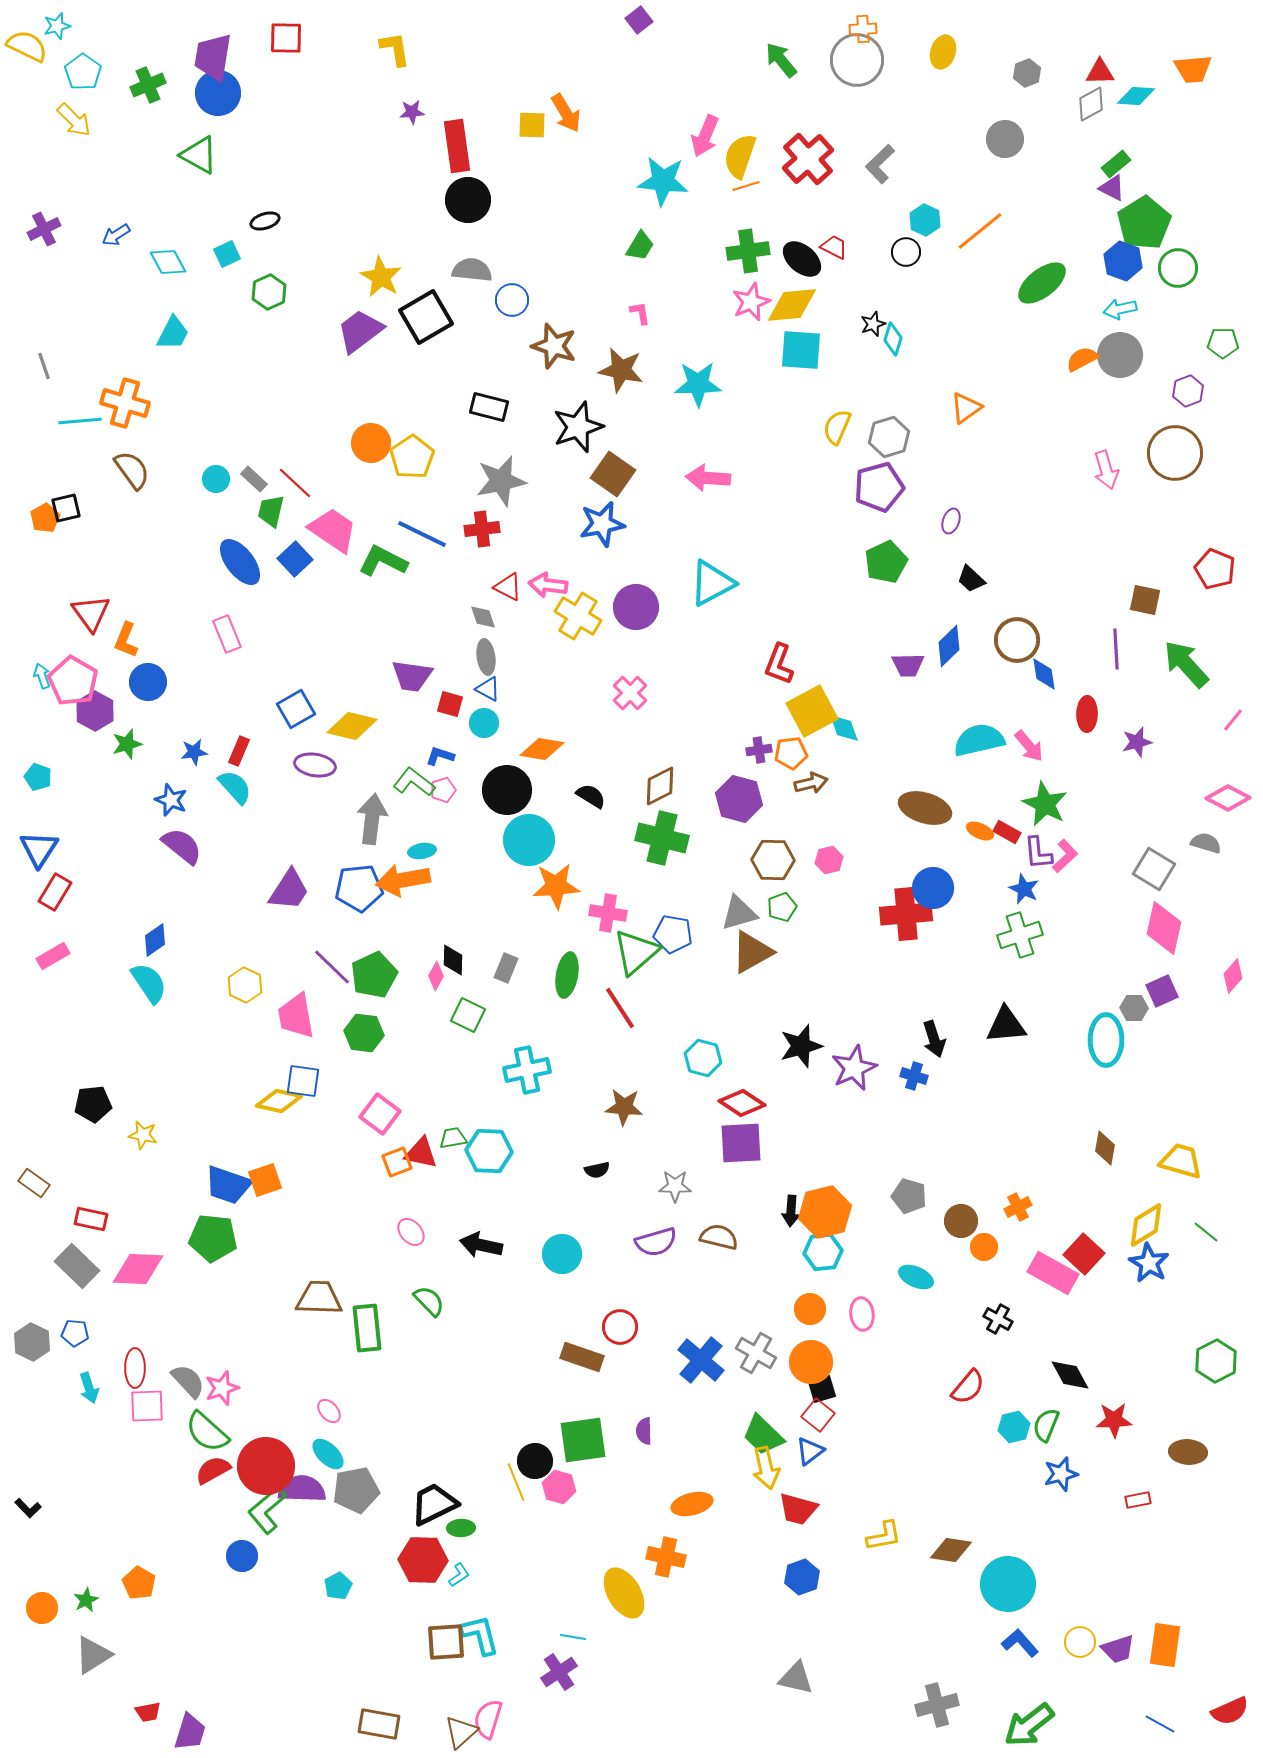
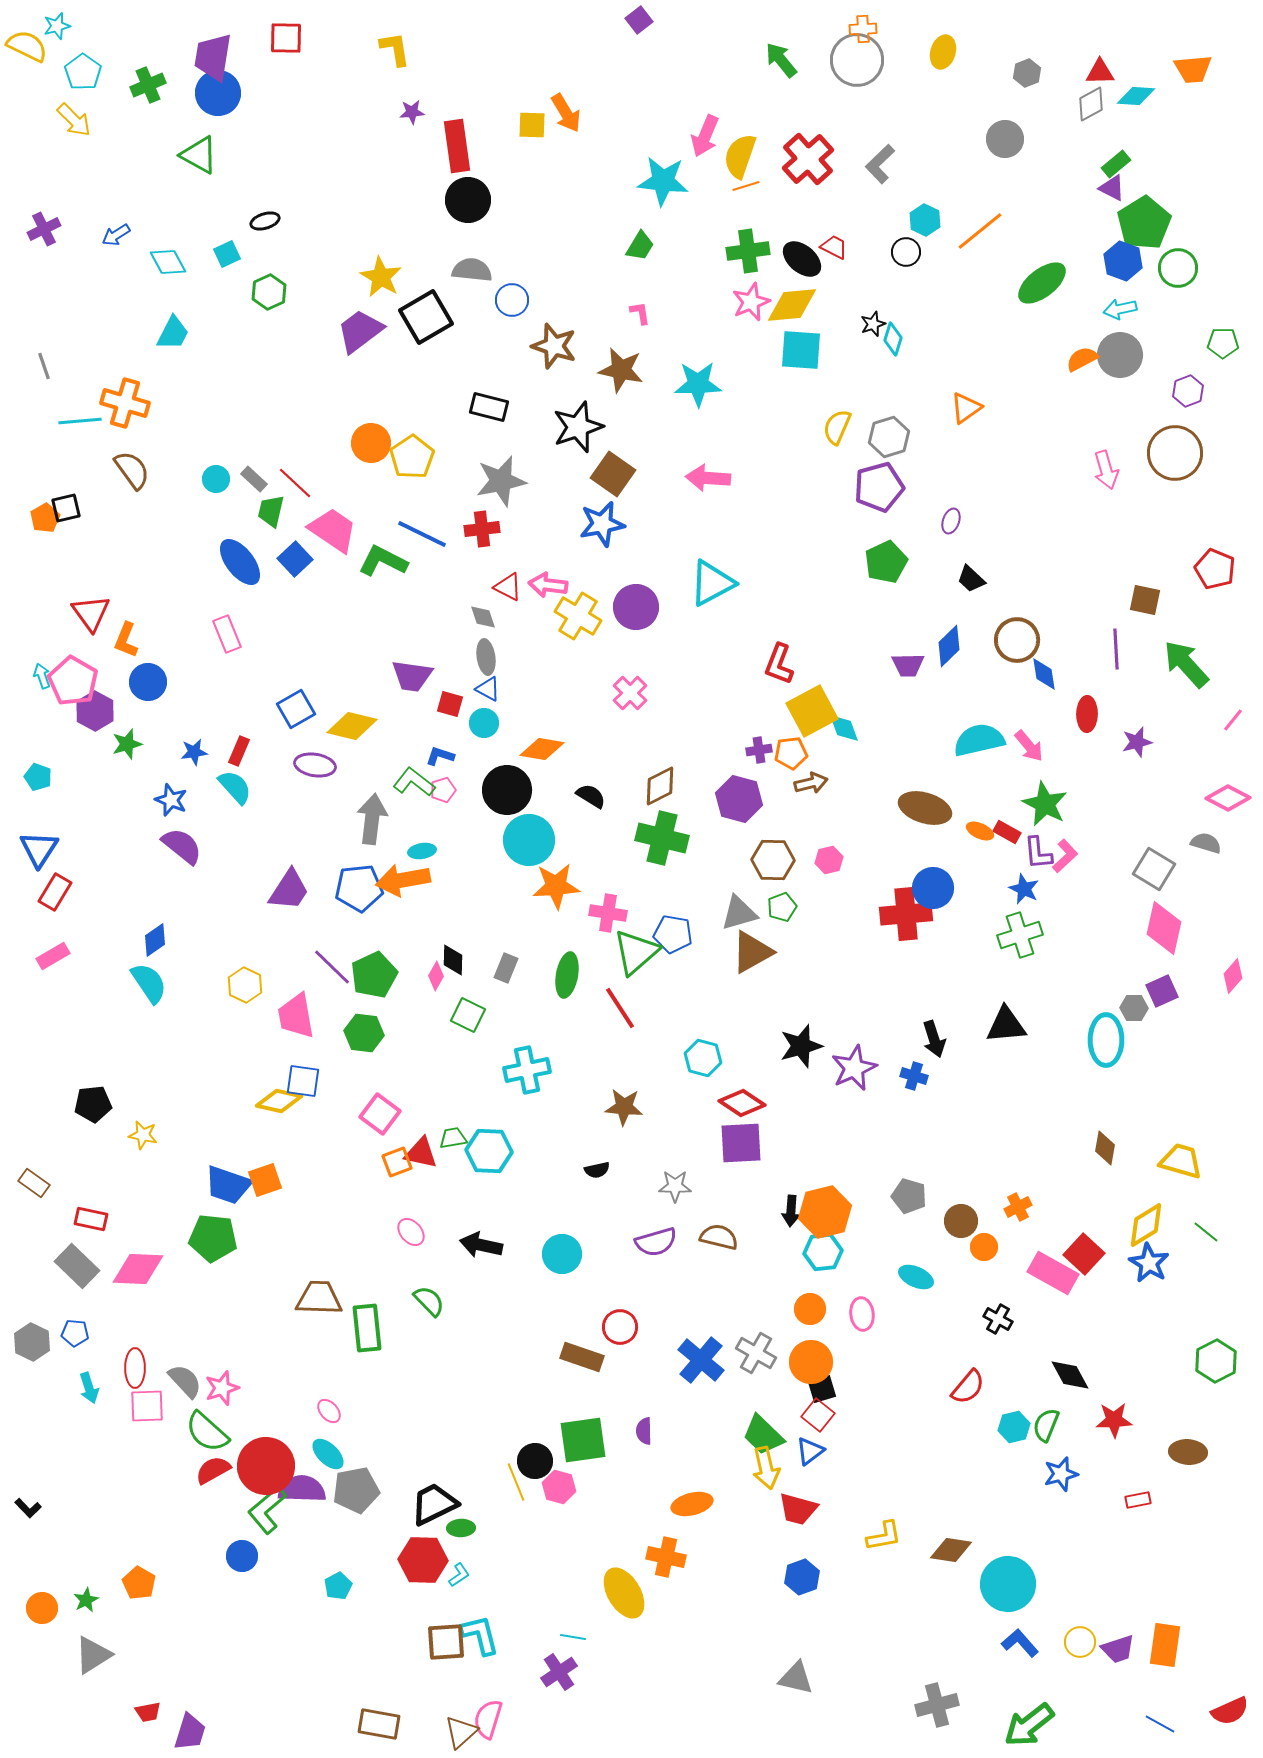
gray semicircle at (188, 1381): moved 3 px left
